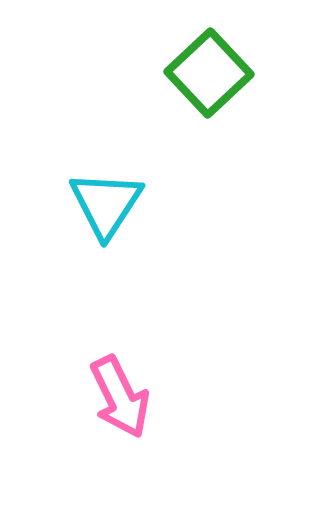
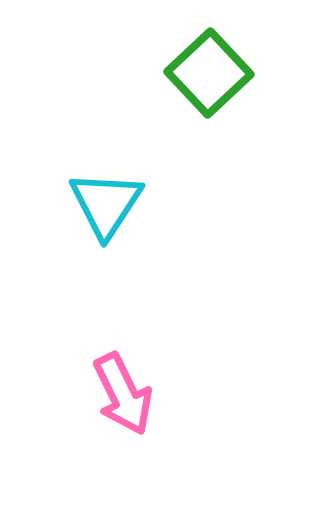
pink arrow: moved 3 px right, 3 px up
